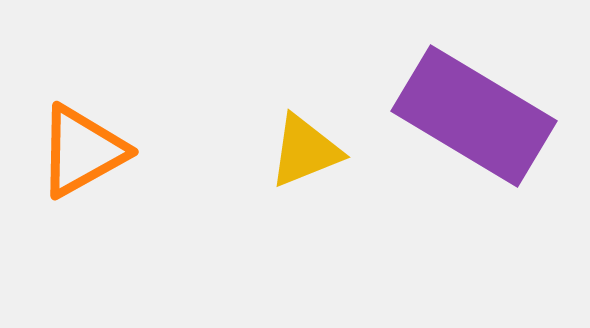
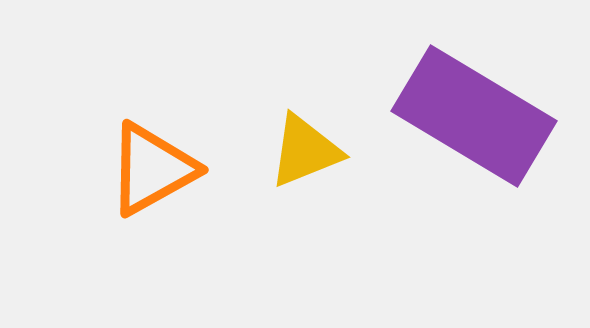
orange triangle: moved 70 px right, 18 px down
